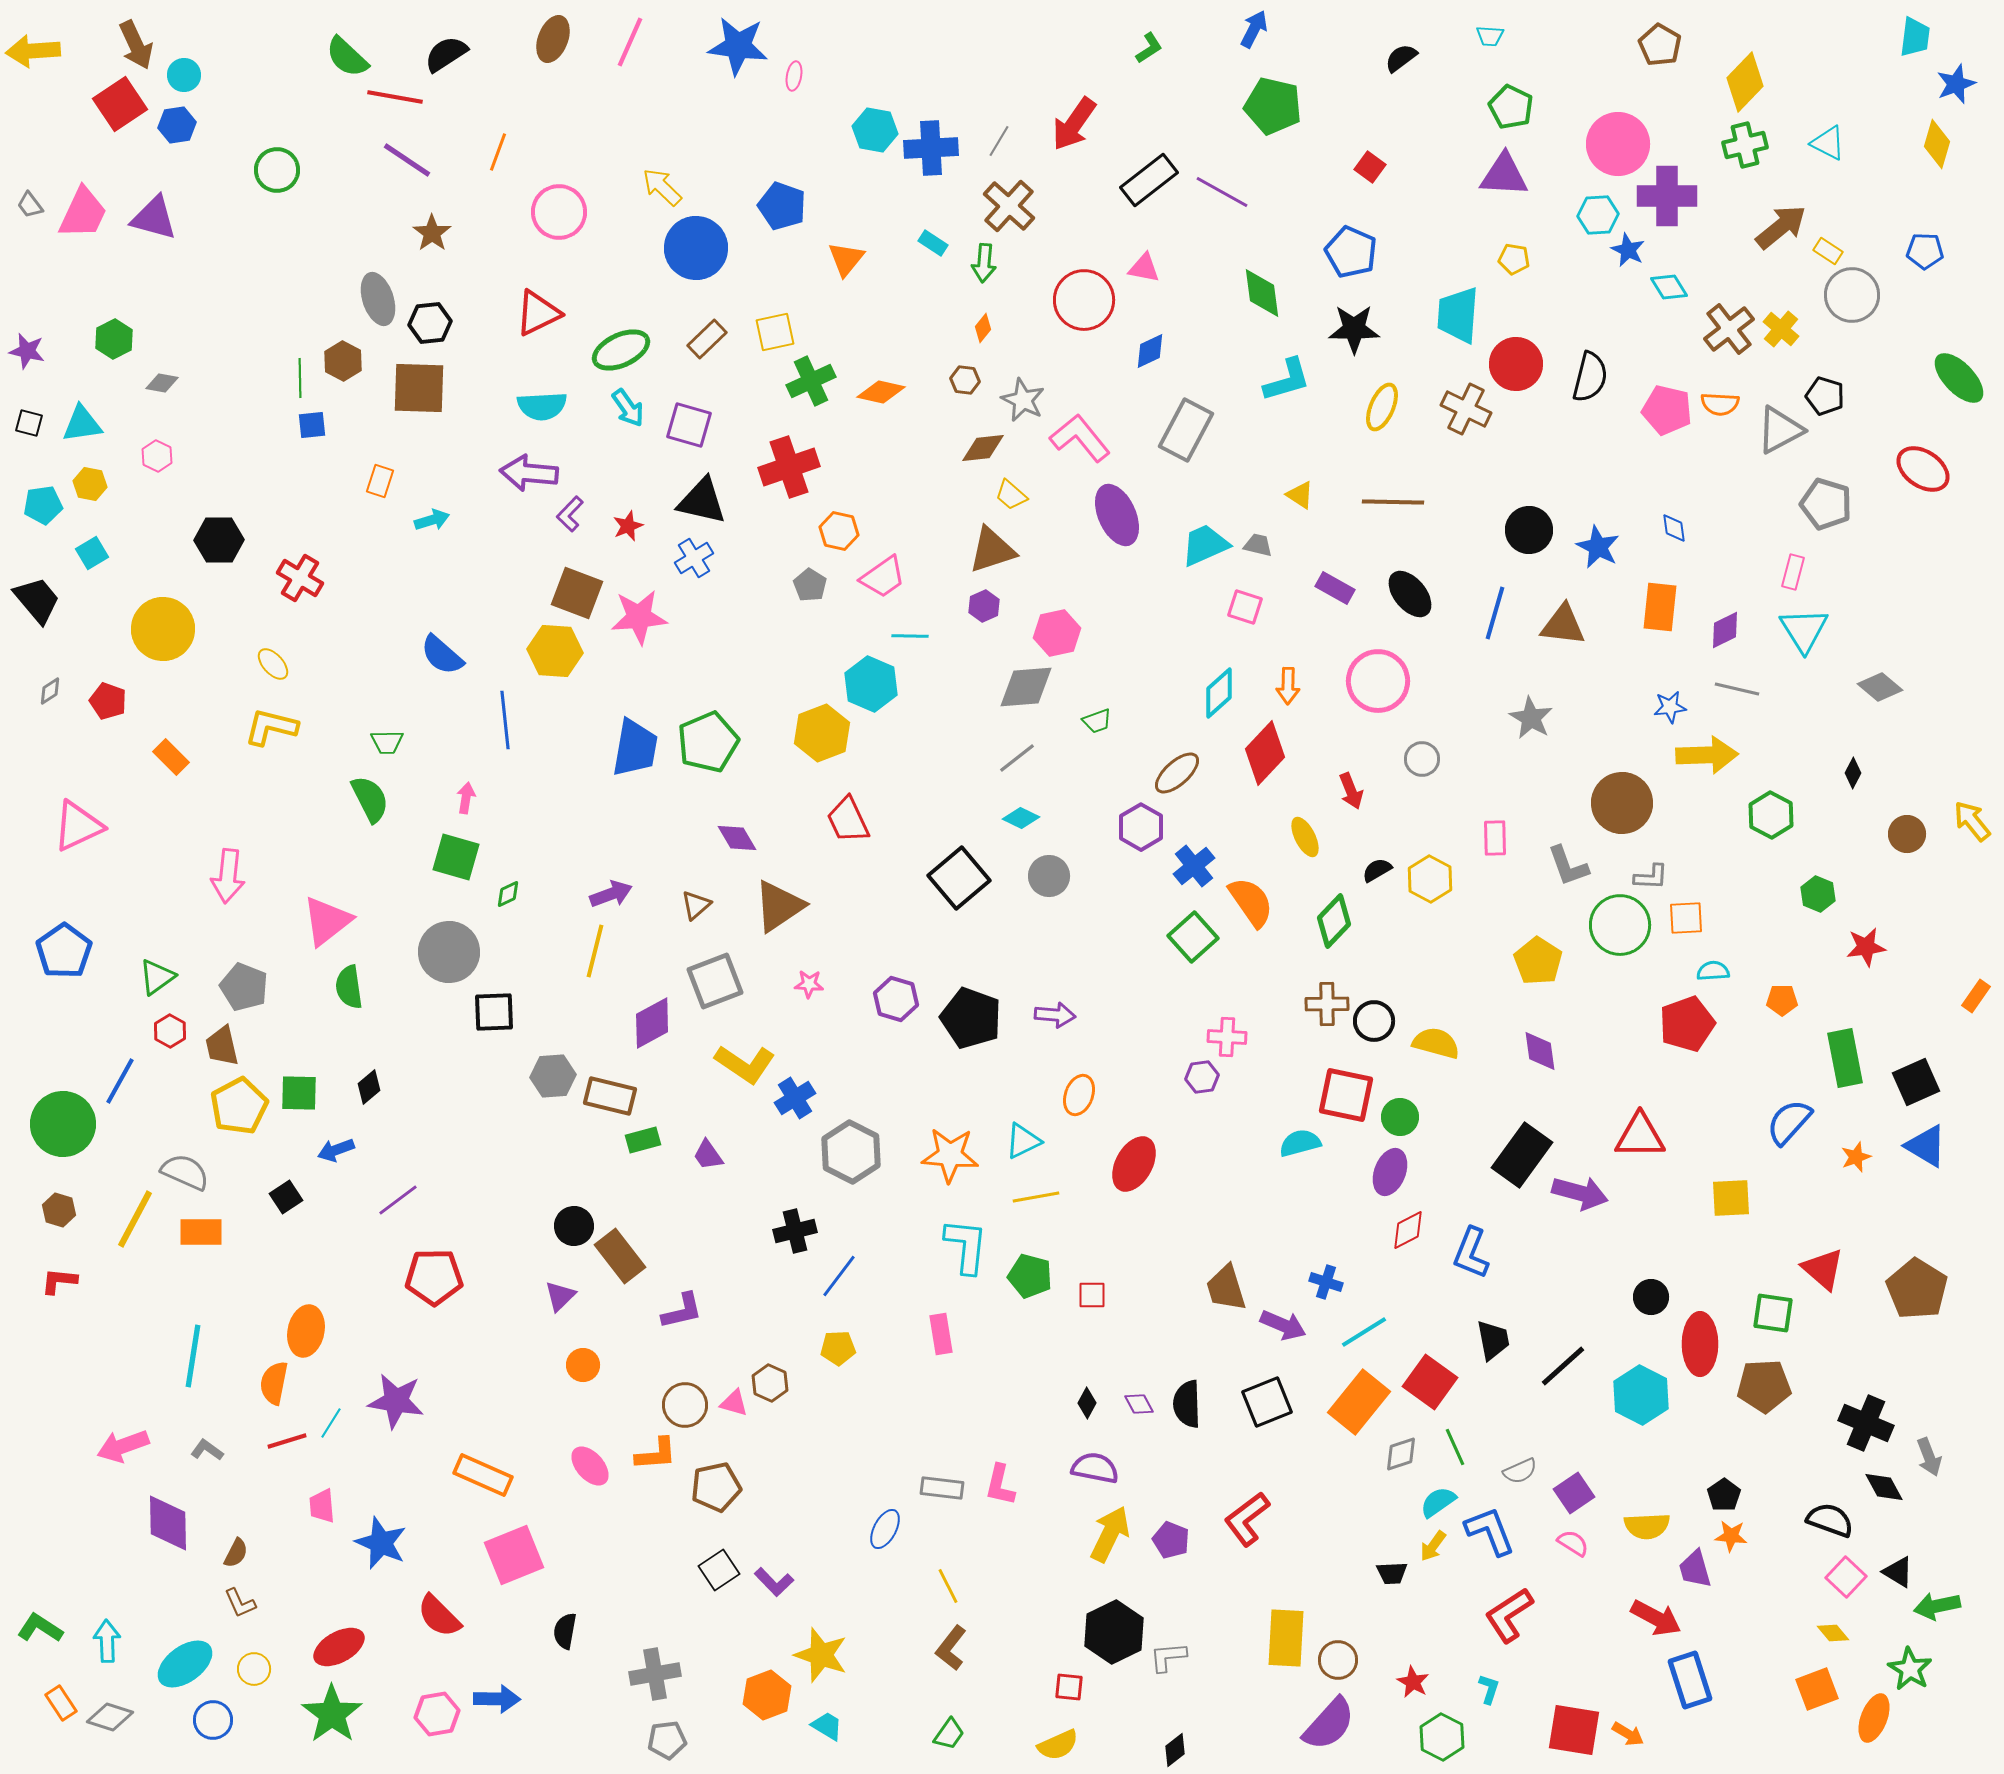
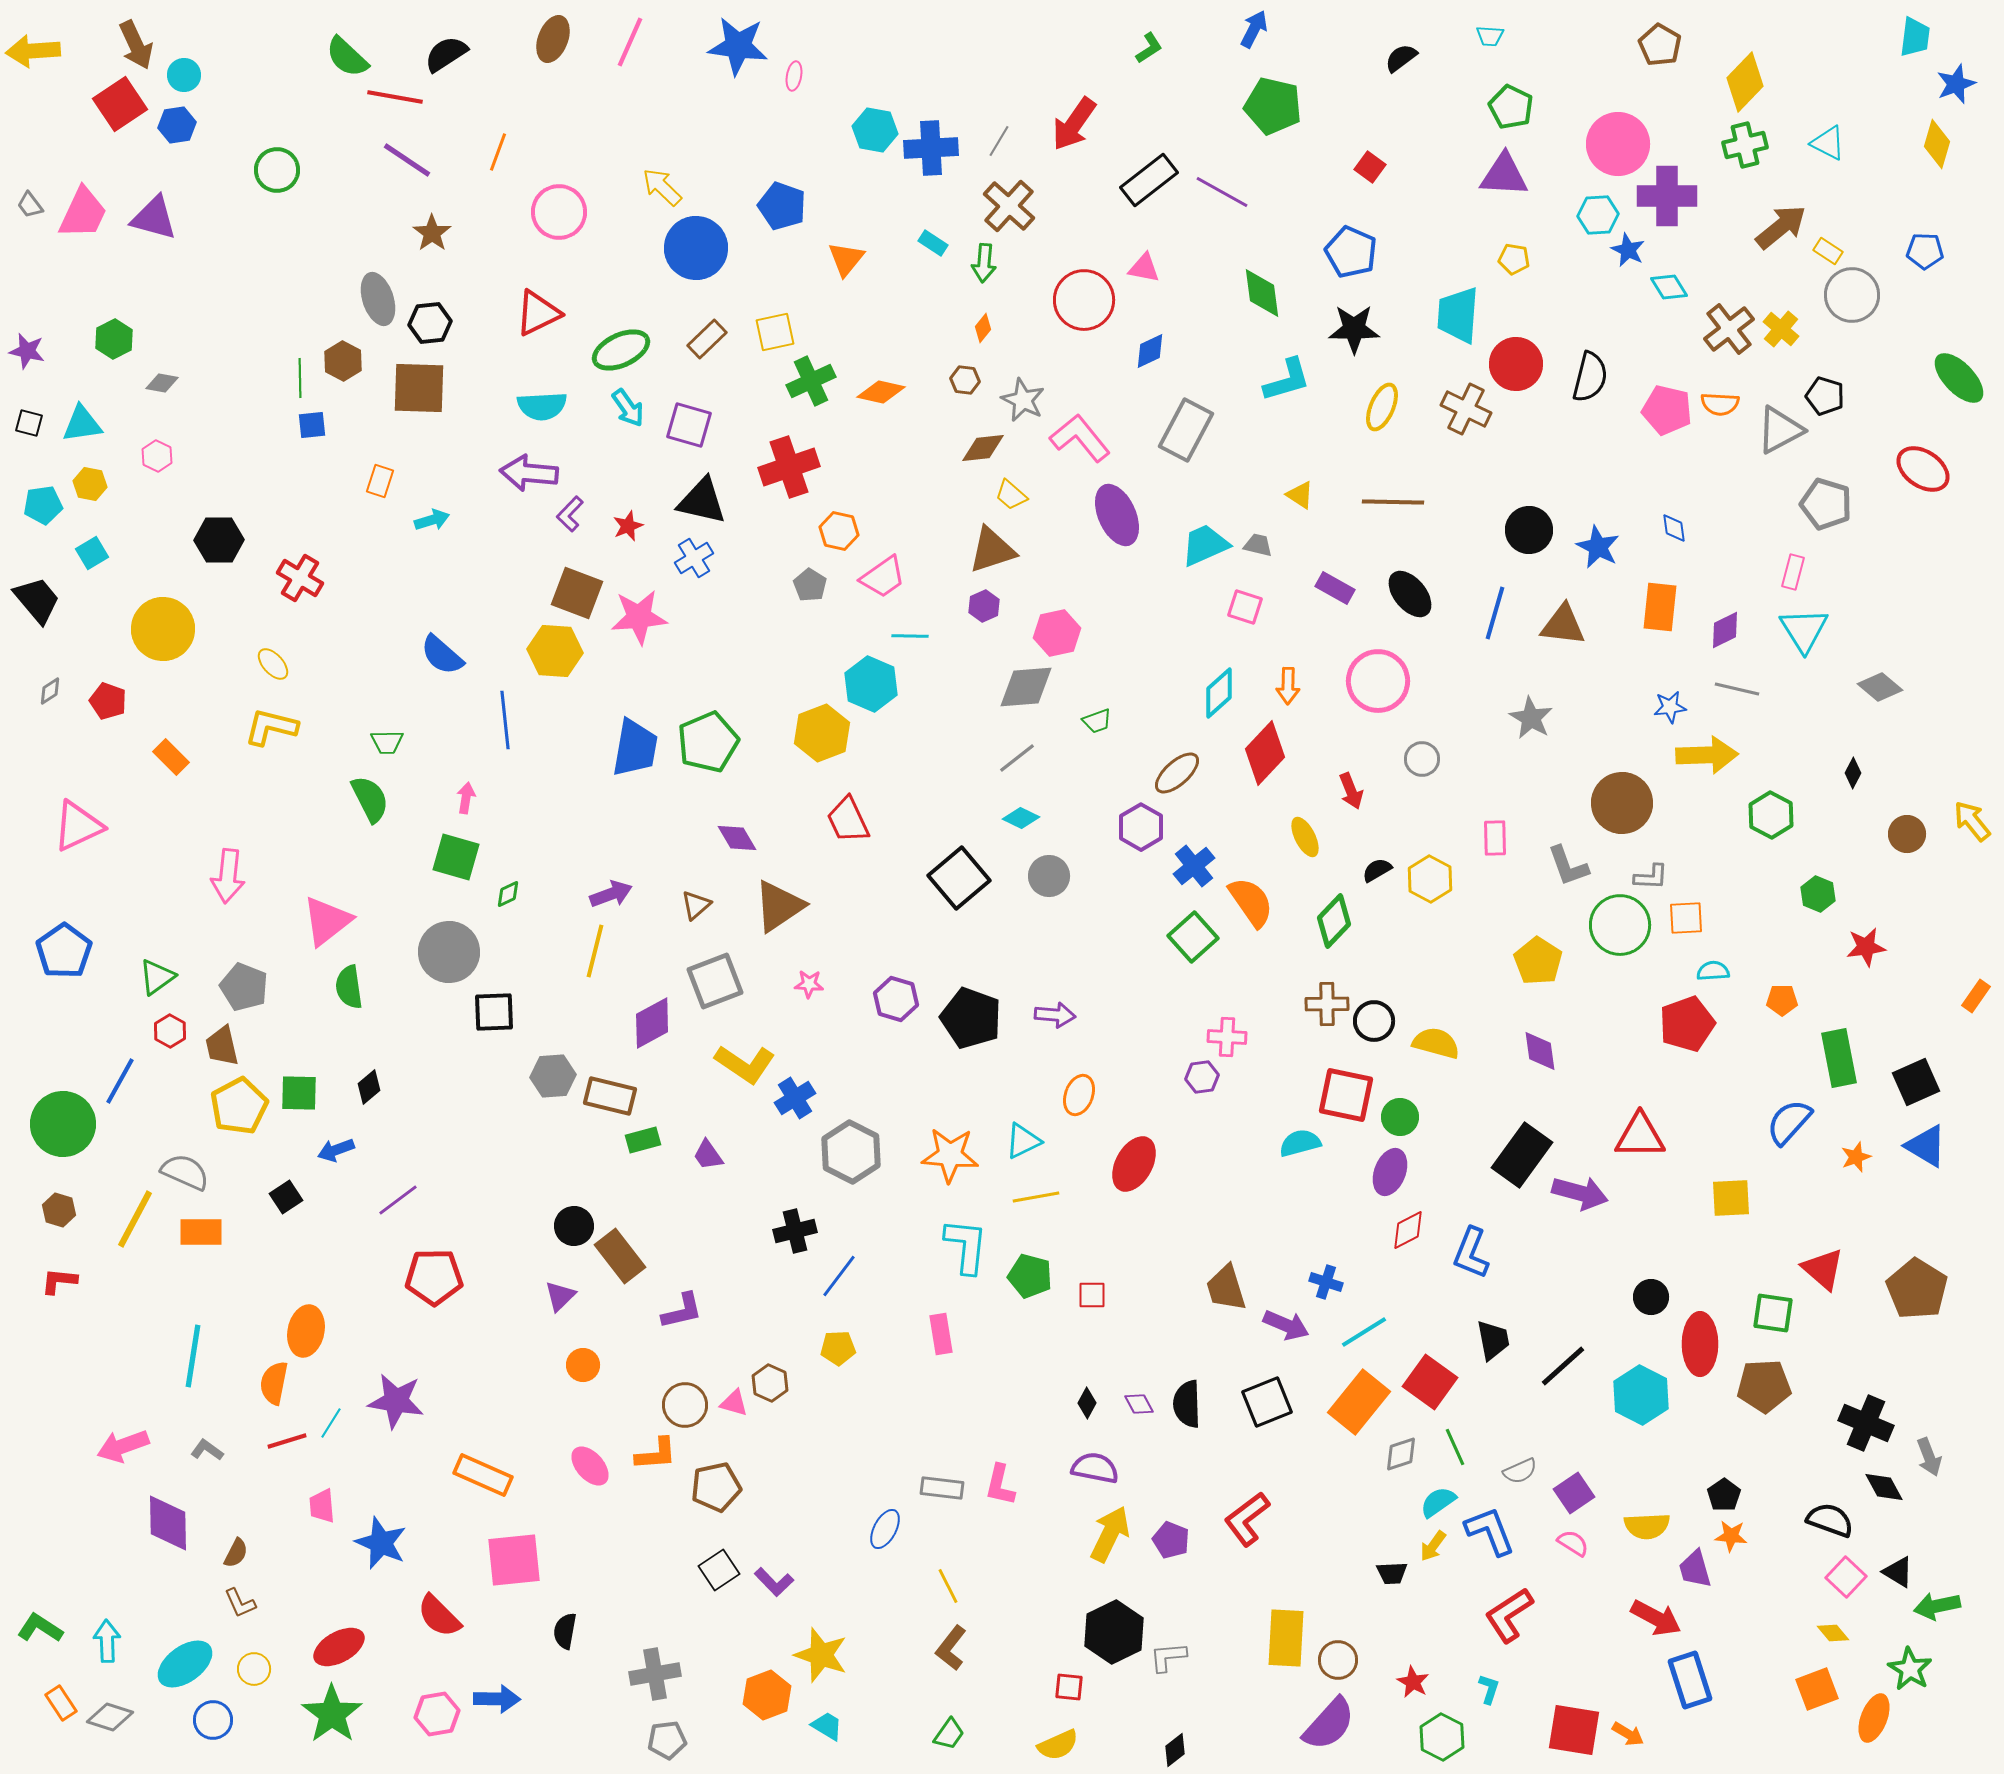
green rectangle at (1845, 1058): moved 6 px left
purple arrow at (1283, 1325): moved 3 px right
pink square at (514, 1555): moved 5 px down; rotated 16 degrees clockwise
